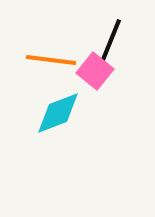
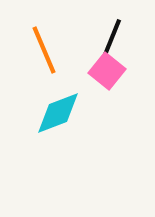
orange line: moved 7 px left, 10 px up; rotated 60 degrees clockwise
pink square: moved 12 px right
